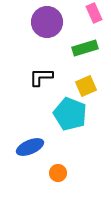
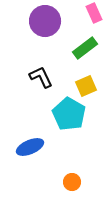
purple circle: moved 2 px left, 1 px up
green rectangle: rotated 20 degrees counterclockwise
black L-shape: rotated 65 degrees clockwise
cyan pentagon: moved 1 px left; rotated 8 degrees clockwise
orange circle: moved 14 px right, 9 px down
